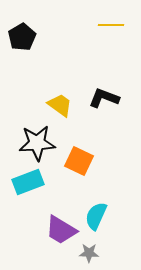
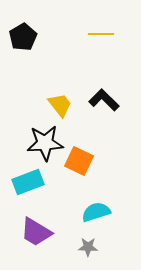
yellow line: moved 10 px left, 9 px down
black pentagon: moved 1 px right
black L-shape: moved 2 px down; rotated 24 degrees clockwise
yellow trapezoid: rotated 16 degrees clockwise
black star: moved 8 px right
cyan semicircle: moved 4 px up; rotated 48 degrees clockwise
purple trapezoid: moved 25 px left, 2 px down
gray star: moved 1 px left, 6 px up
